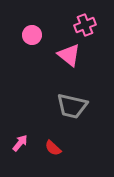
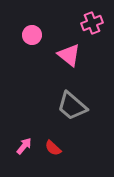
pink cross: moved 7 px right, 2 px up
gray trapezoid: rotated 28 degrees clockwise
pink arrow: moved 4 px right, 3 px down
